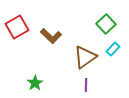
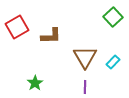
green square: moved 7 px right, 7 px up
brown L-shape: rotated 45 degrees counterclockwise
cyan rectangle: moved 13 px down
brown triangle: rotated 25 degrees counterclockwise
purple line: moved 1 px left, 2 px down
